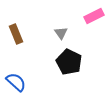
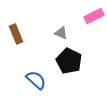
gray triangle: rotated 32 degrees counterclockwise
black pentagon: moved 1 px up
blue semicircle: moved 20 px right, 2 px up
